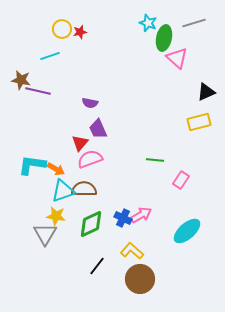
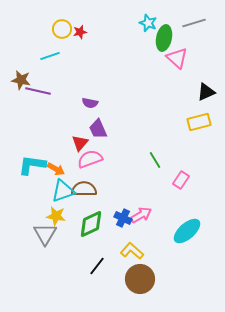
green line: rotated 54 degrees clockwise
